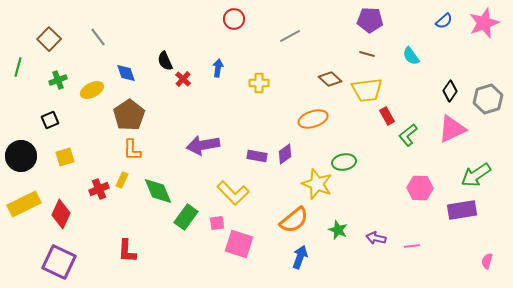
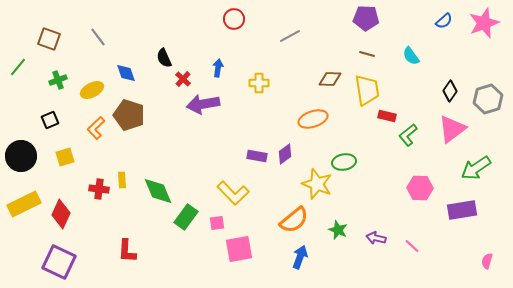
purple pentagon at (370, 20): moved 4 px left, 2 px up
brown square at (49, 39): rotated 25 degrees counterclockwise
black semicircle at (165, 61): moved 1 px left, 3 px up
green line at (18, 67): rotated 24 degrees clockwise
brown diamond at (330, 79): rotated 40 degrees counterclockwise
yellow trapezoid at (367, 90): rotated 92 degrees counterclockwise
brown pentagon at (129, 115): rotated 20 degrees counterclockwise
red rectangle at (387, 116): rotated 48 degrees counterclockwise
pink triangle at (452, 129): rotated 12 degrees counterclockwise
purple arrow at (203, 145): moved 41 px up
orange L-shape at (132, 150): moved 36 px left, 22 px up; rotated 45 degrees clockwise
green arrow at (476, 175): moved 7 px up
yellow rectangle at (122, 180): rotated 28 degrees counterclockwise
red cross at (99, 189): rotated 30 degrees clockwise
pink square at (239, 244): moved 5 px down; rotated 28 degrees counterclockwise
pink line at (412, 246): rotated 49 degrees clockwise
